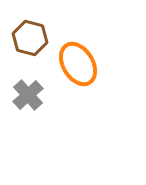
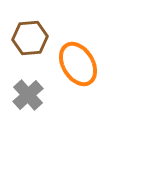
brown hexagon: rotated 20 degrees counterclockwise
